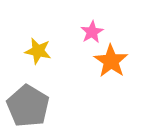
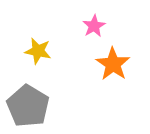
pink star: moved 2 px right, 6 px up
orange star: moved 2 px right, 3 px down
